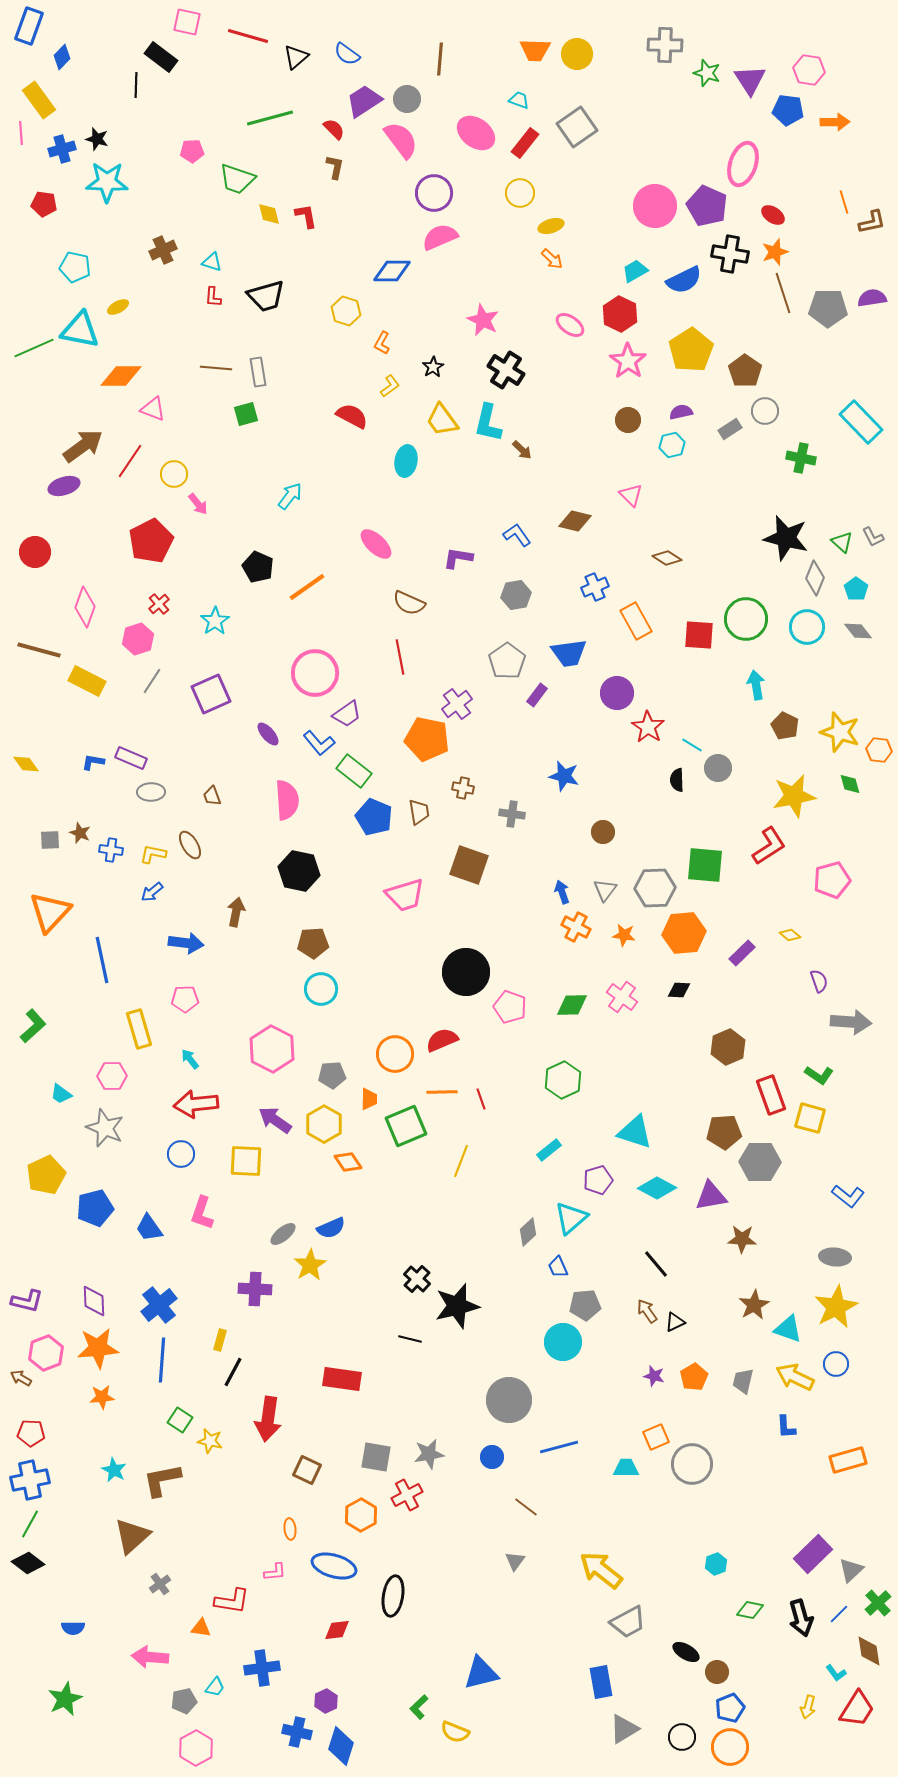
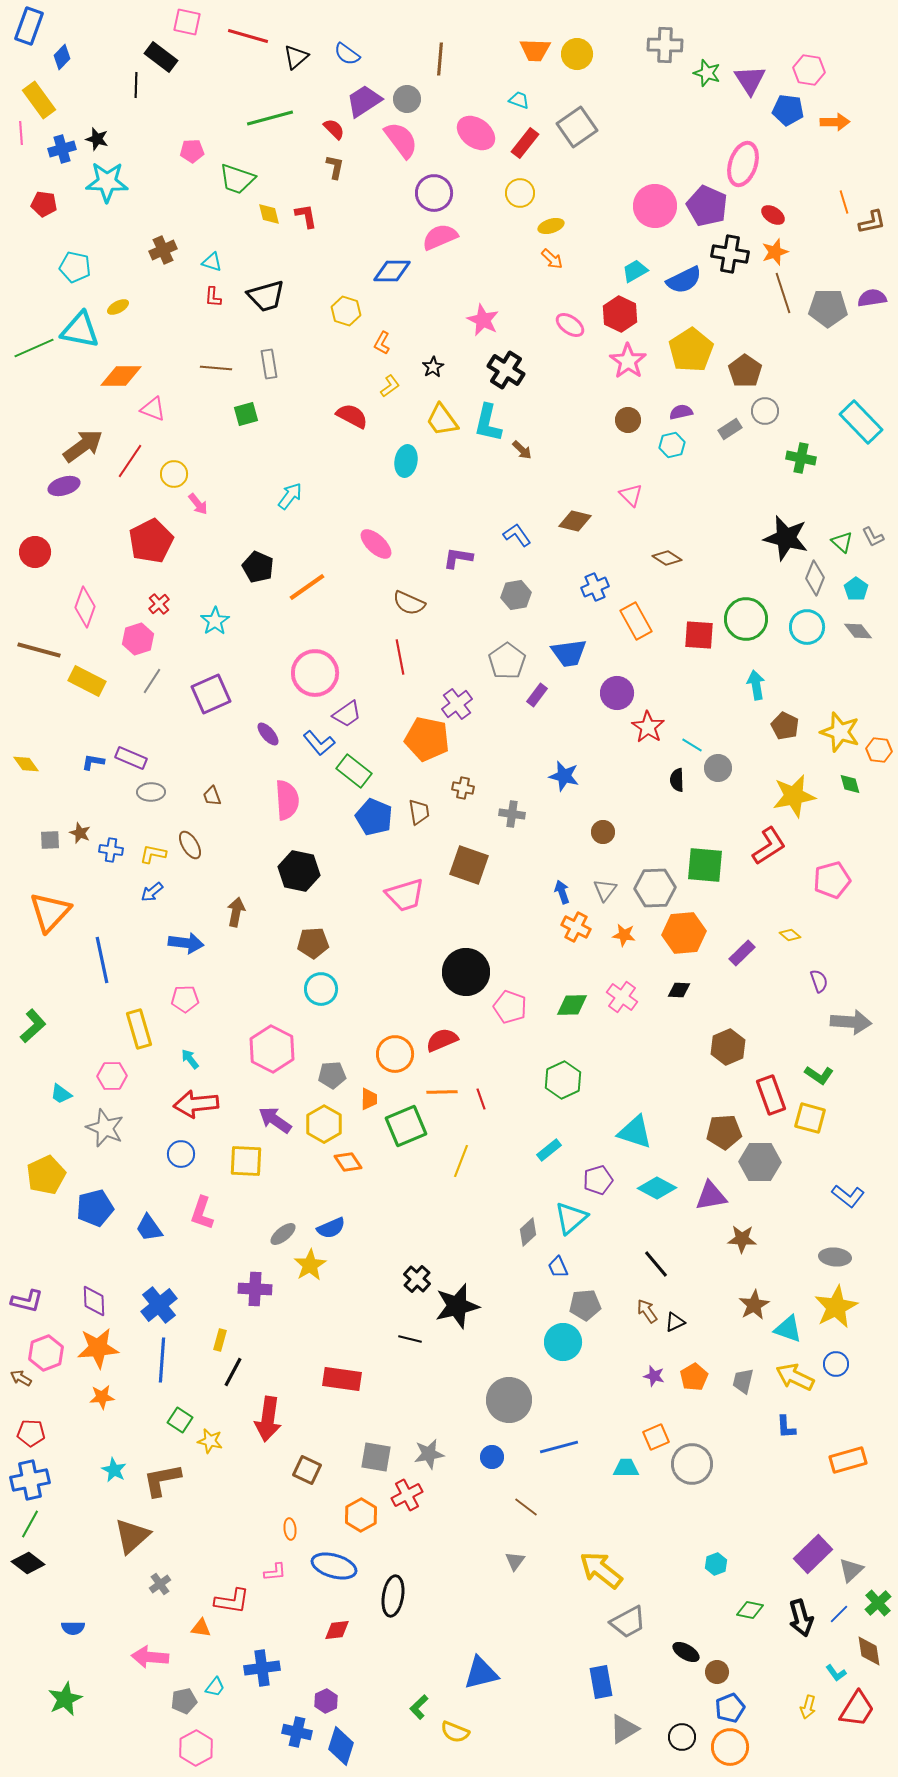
gray rectangle at (258, 372): moved 11 px right, 8 px up
